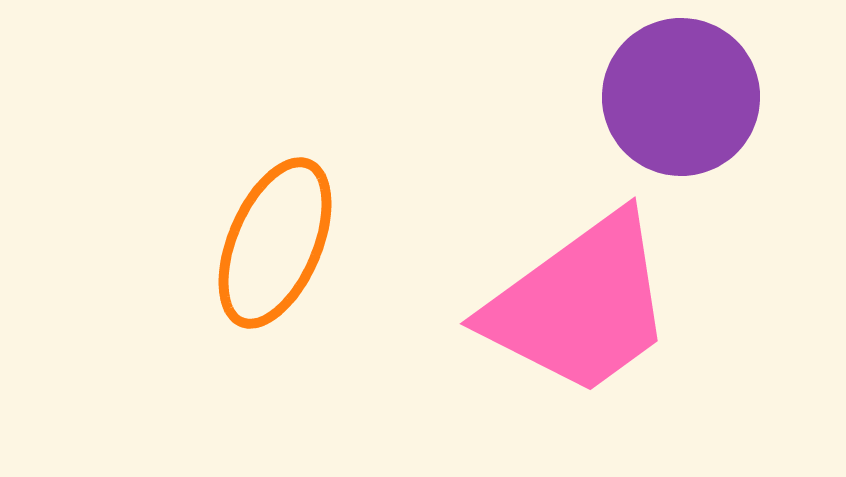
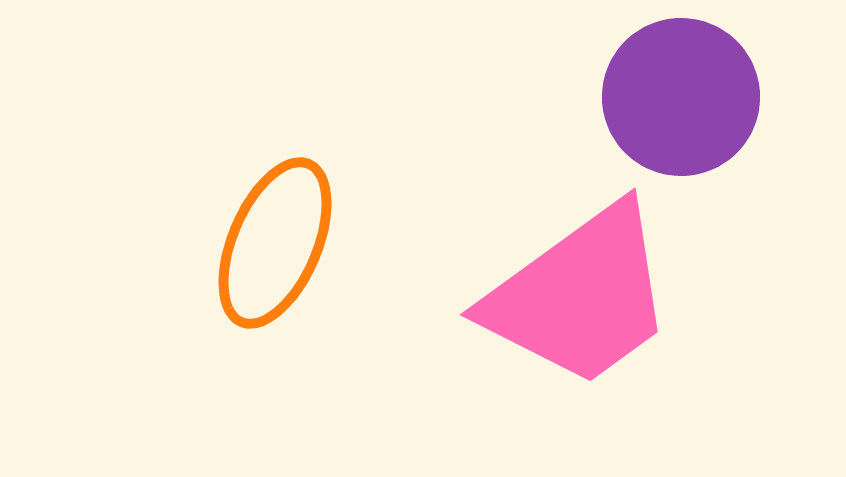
pink trapezoid: moved 9 px up
